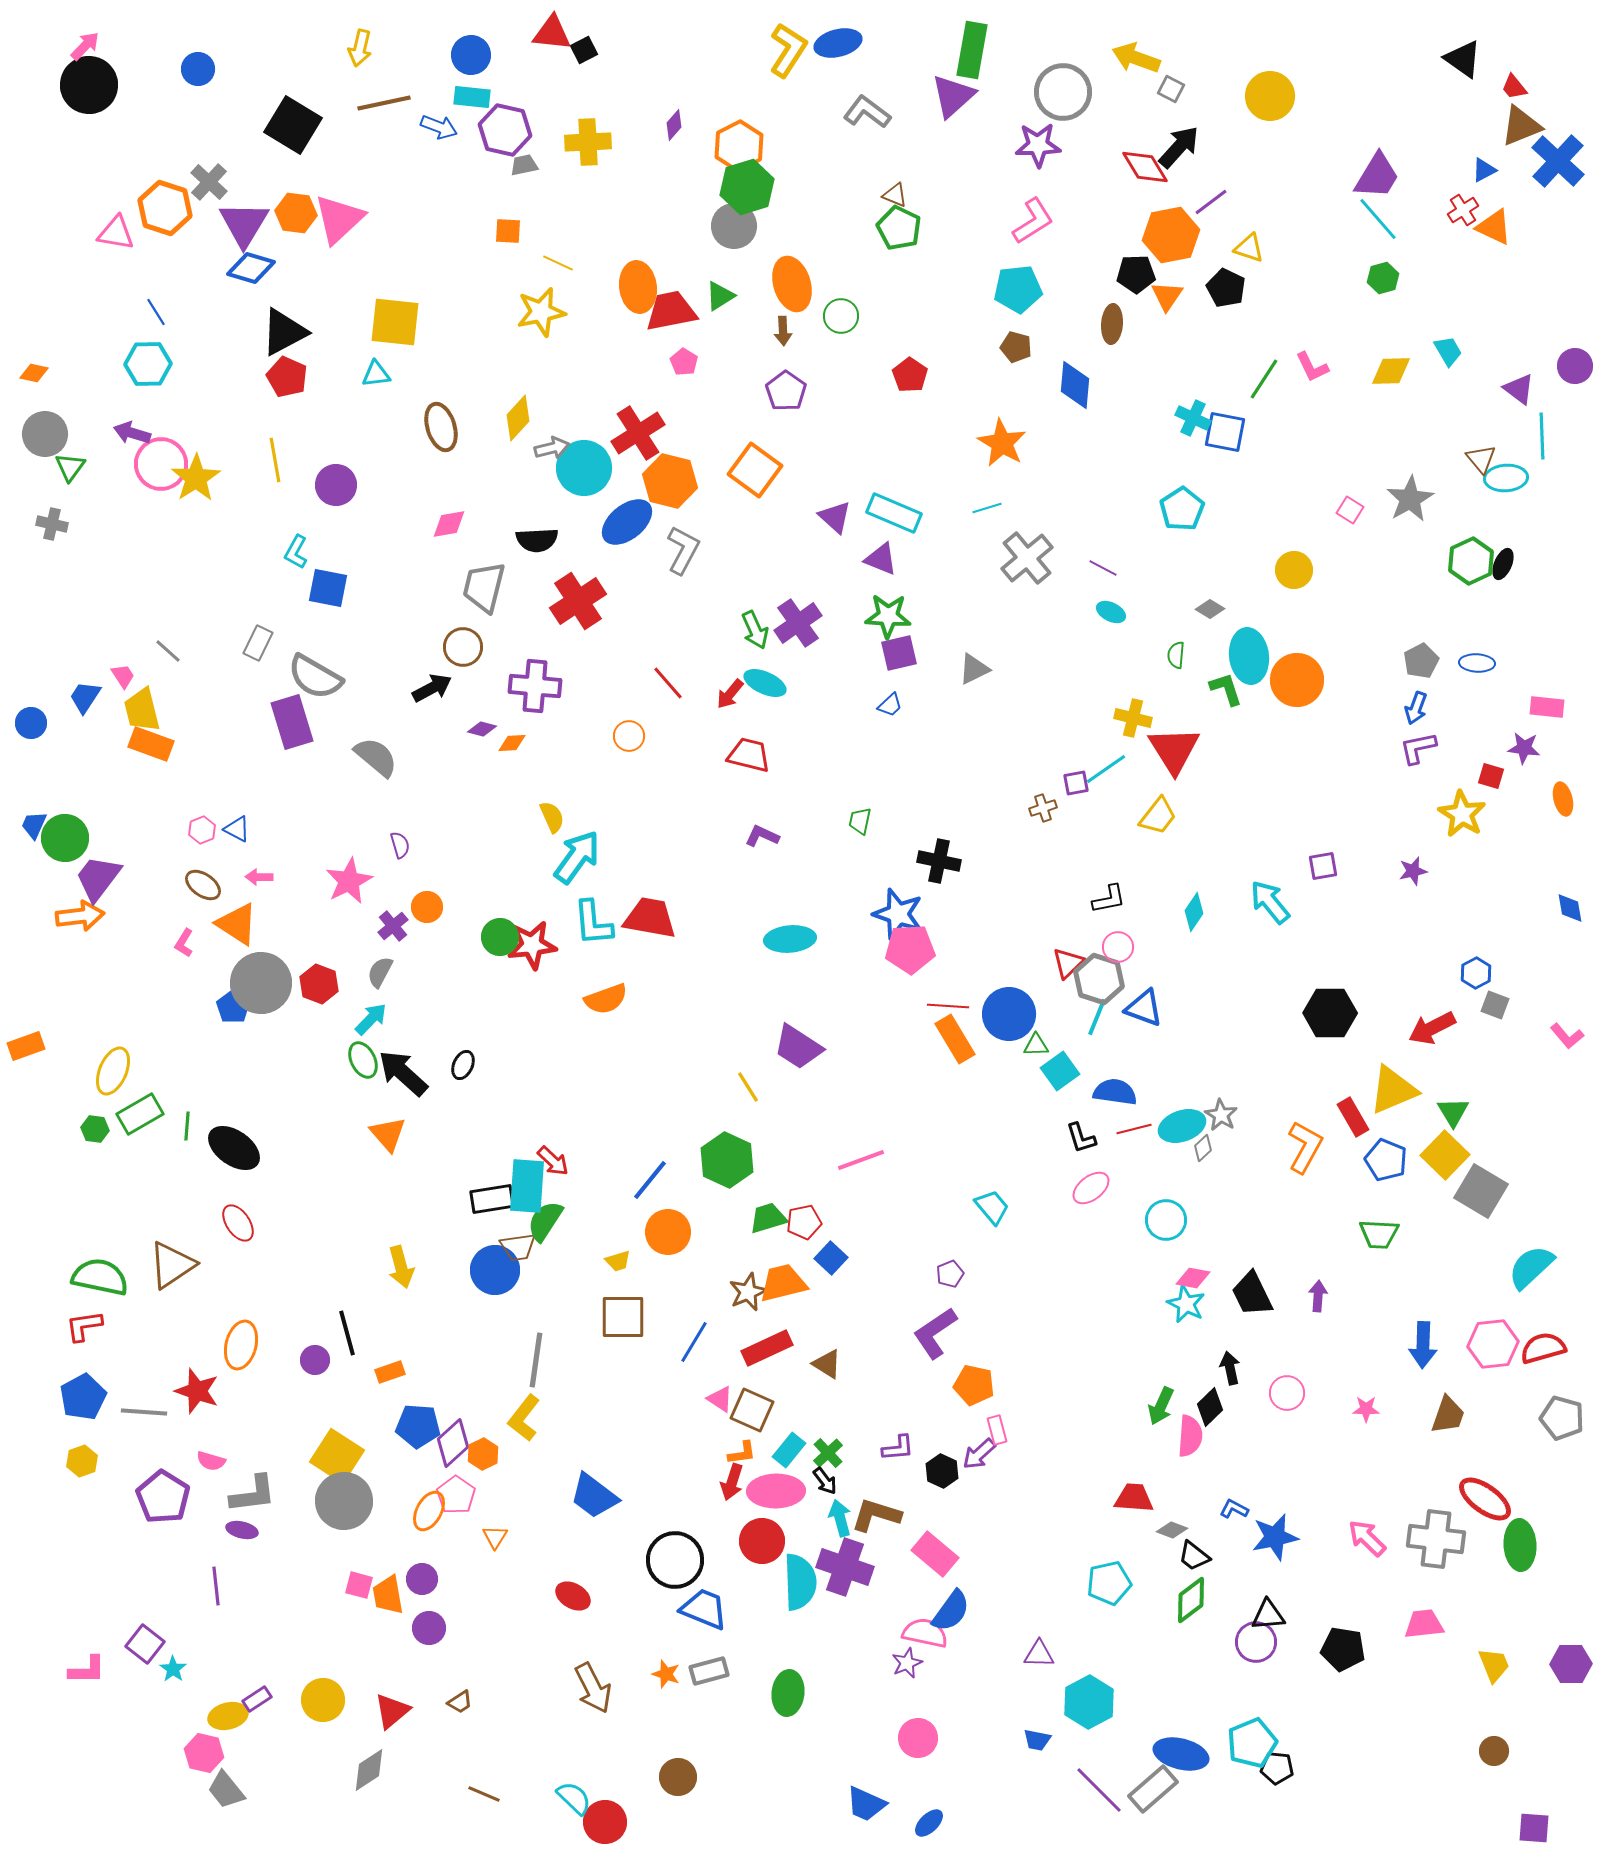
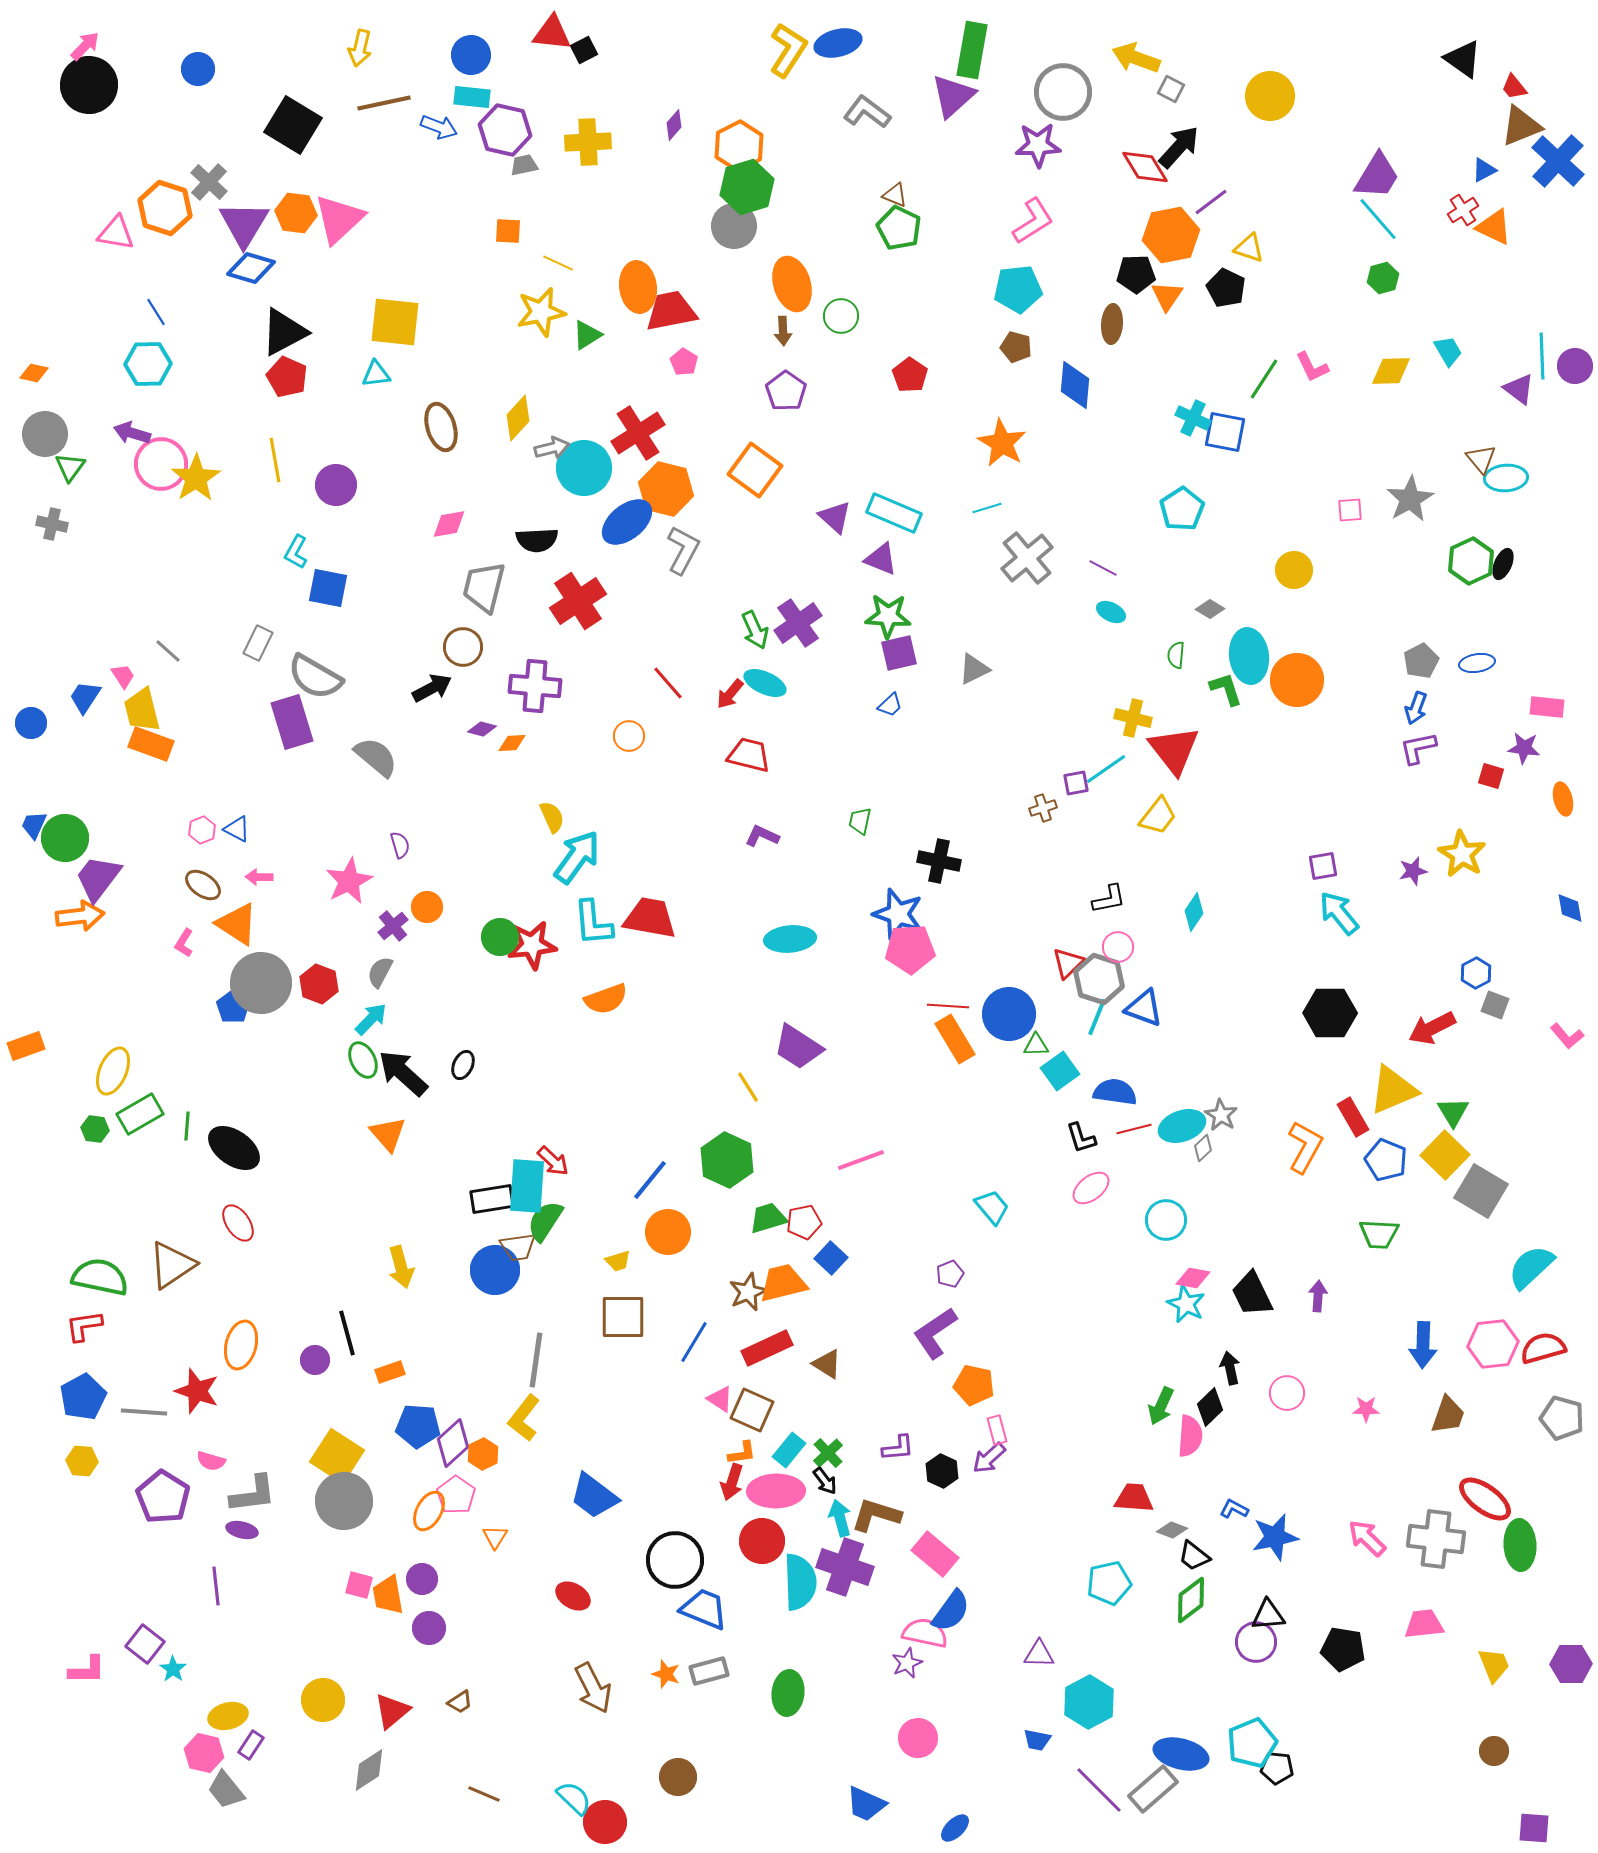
green triangle at (720, 296): moved 133 px left, 39 px down
cyan line at (1542, 436): moved 80 px up
orange hexagon at (670, 481): moved 4 px left, 8 px down
pink square at (1350, 510): rotated 36 degrees counterclockwise
blue ellipse at (1477, 663): rotated 12 degrees counterclockwise
red triangle at (1174, 750): rotated 6 degrees counterclockwise
yellow star at (1462, 814): moved 40 px down
cyan arrow at (1270, 902): moved 69 px right, 11 px down
purple arrow at (979, 1454): moved 10 px right, 4 px down
yellow hexagon at (82, 1461): rotated 24 degrees clockwise
purple rectangle at (257, 1699): moved 6 px left, 46 px down; rotated 24 degrees counterclockwise
blue ellipse at (929, 1823): moved 26 px right, 5 px down
